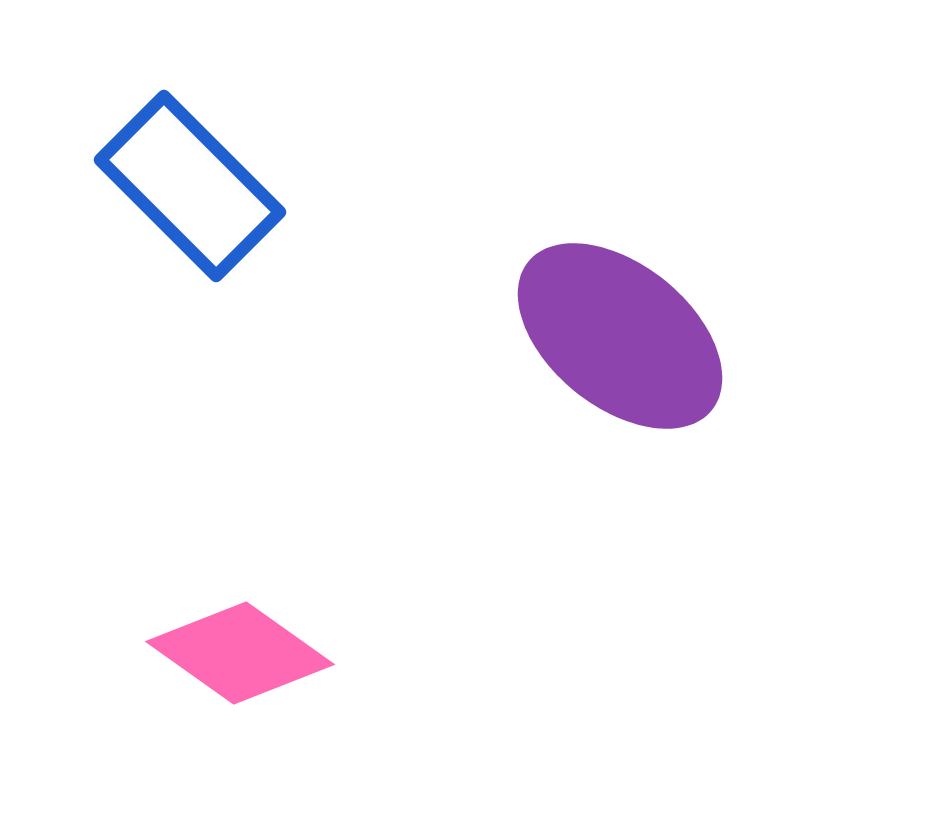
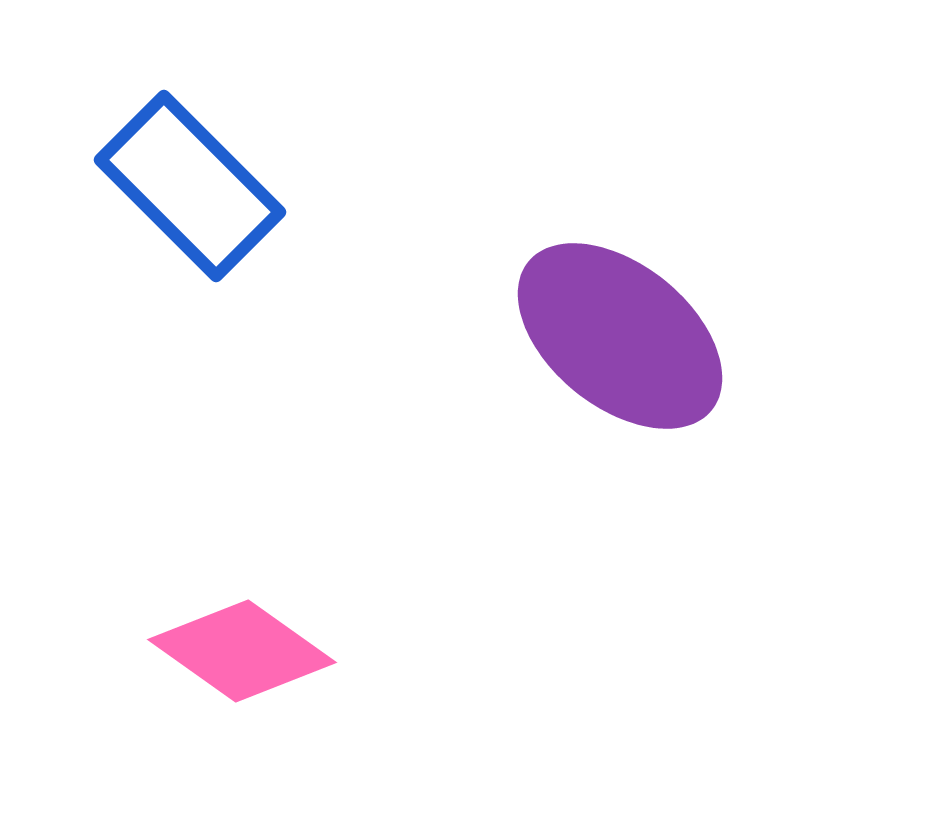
pink diamond: moved 2 px right, 2 px up
